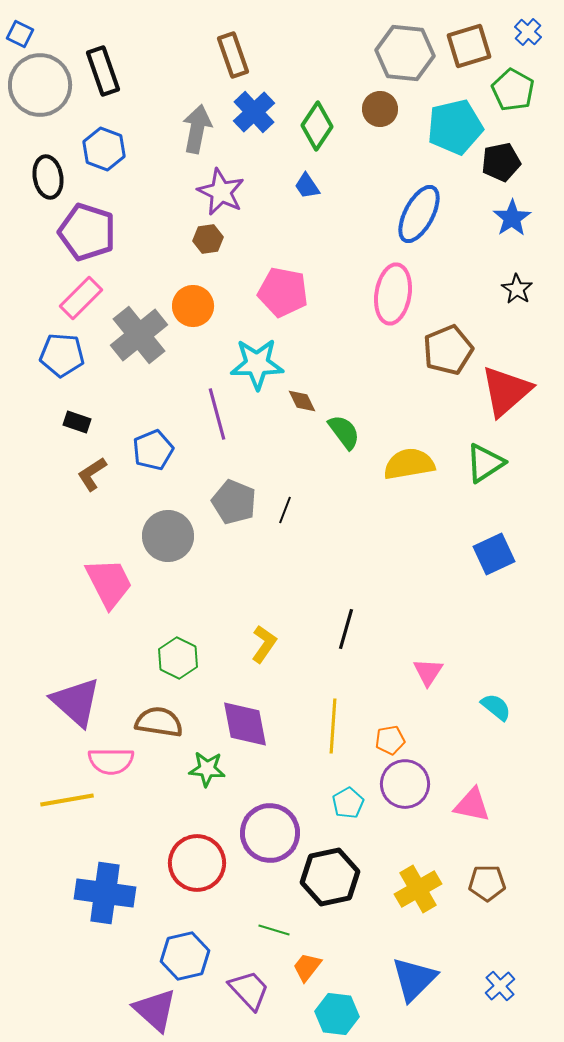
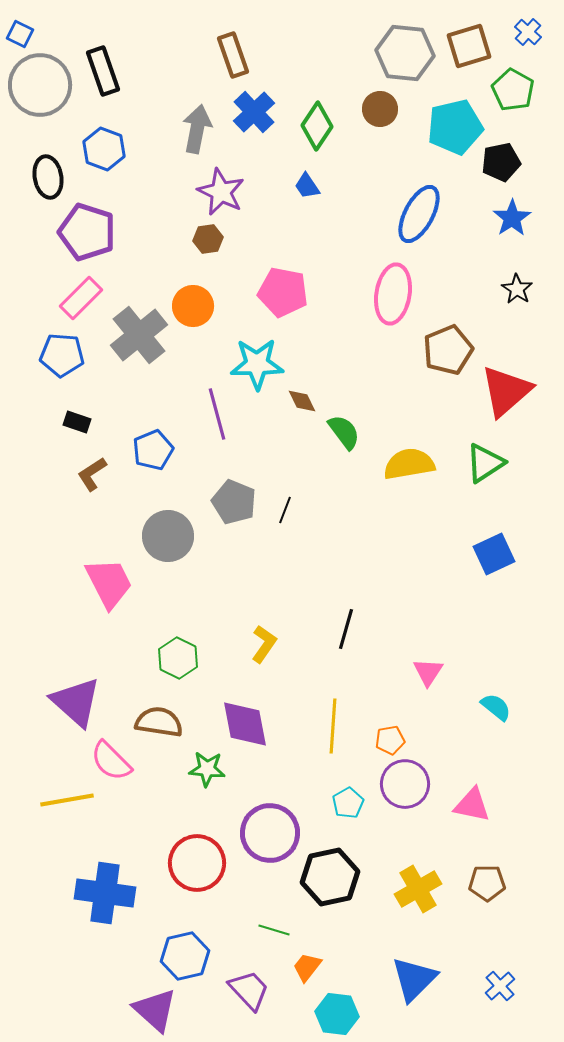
pink semicircle at (111, 761): rotated 45 degrees clockwise
